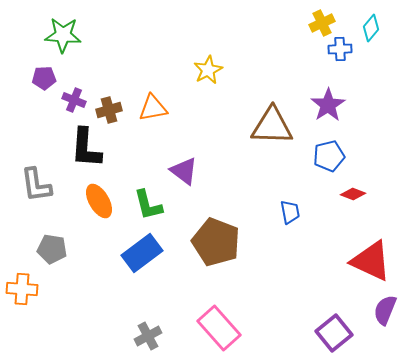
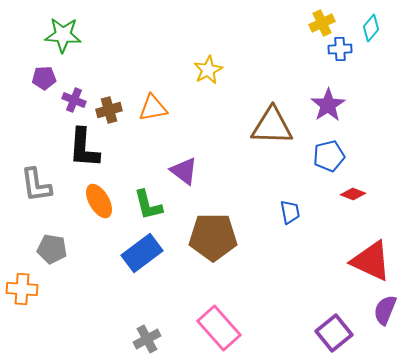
black L-shape: moved 2 px left
brown pentagon: moved 3 px left, 5 px up; rotated 21 degrees counterclockwise
gray cross: moved 1 px left, 3 px down
